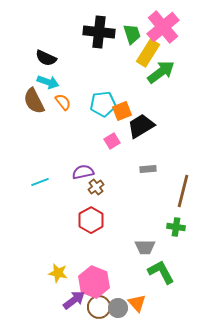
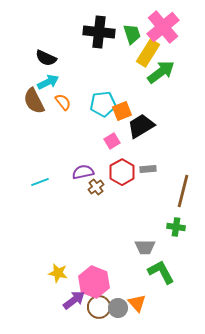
cyan arrow: rotated 45 degrees counterclockwise
red hexagon: moved 31 px right, 48 px up
